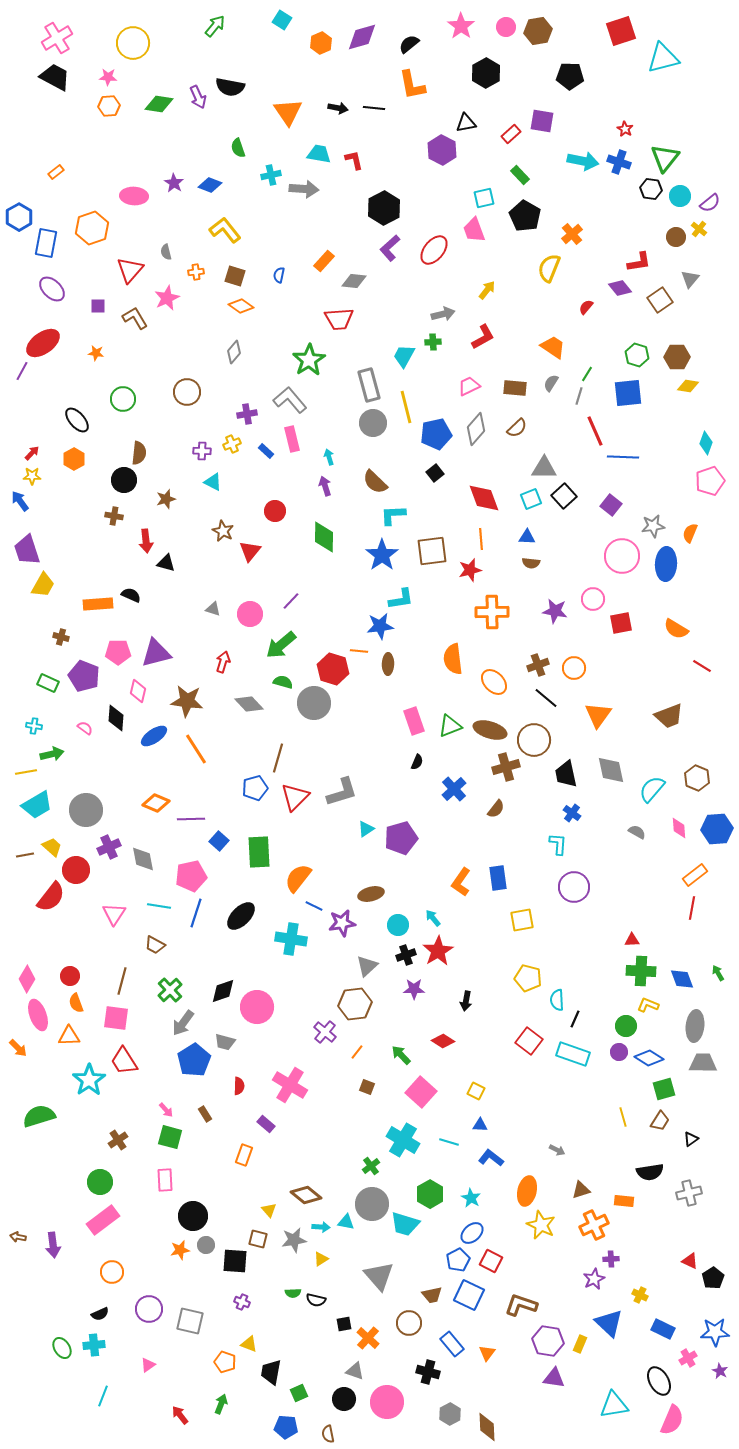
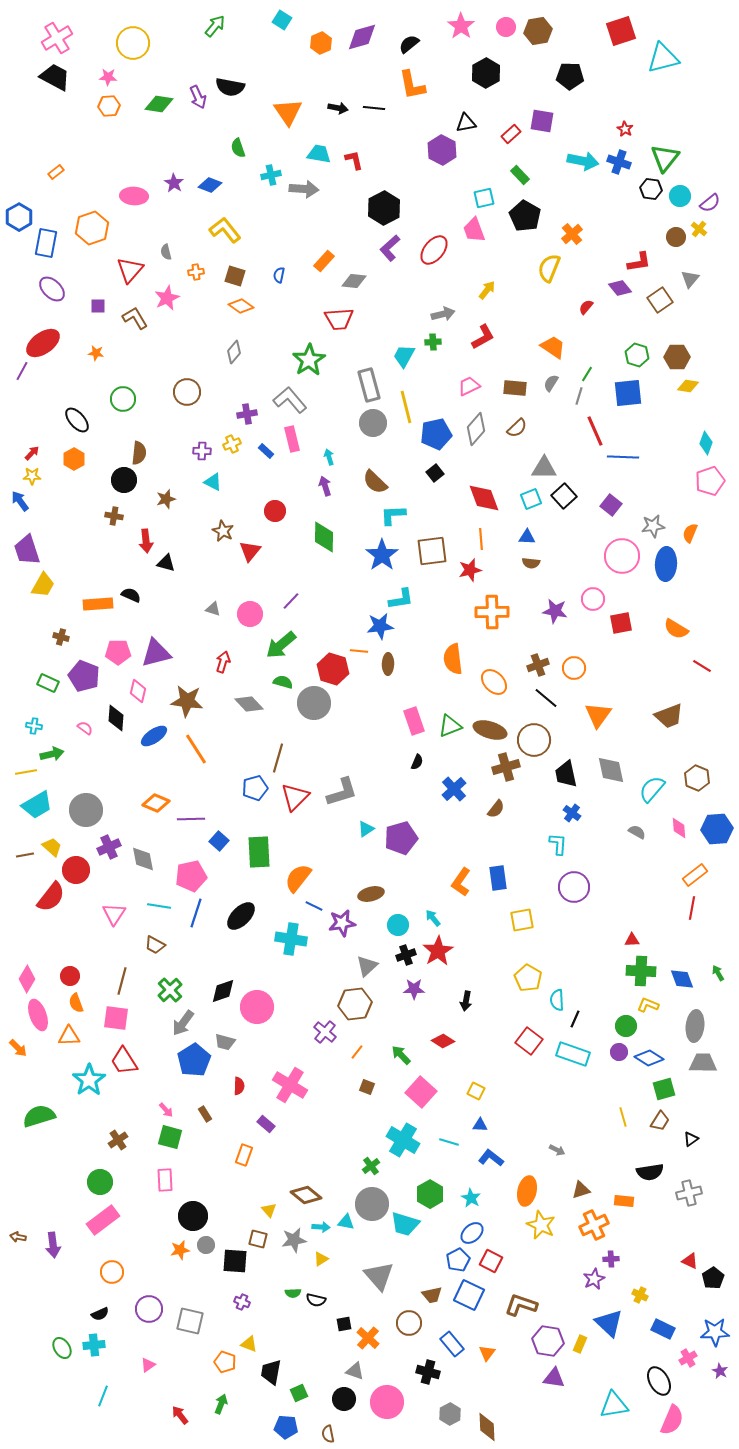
yellow pentagon at (528, 978): rotated 16 degrees clockwise
